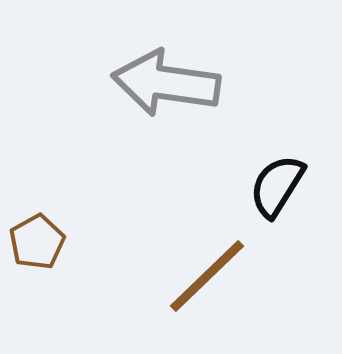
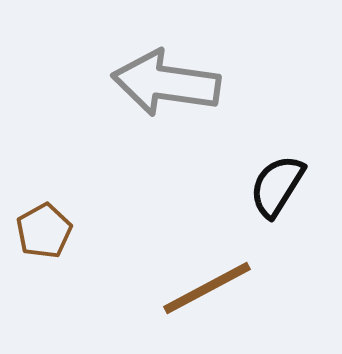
brown pentagon: moved 7 px right, 11 px up
brown line: moved 12 px down; rotated 16 degrees clockwise
